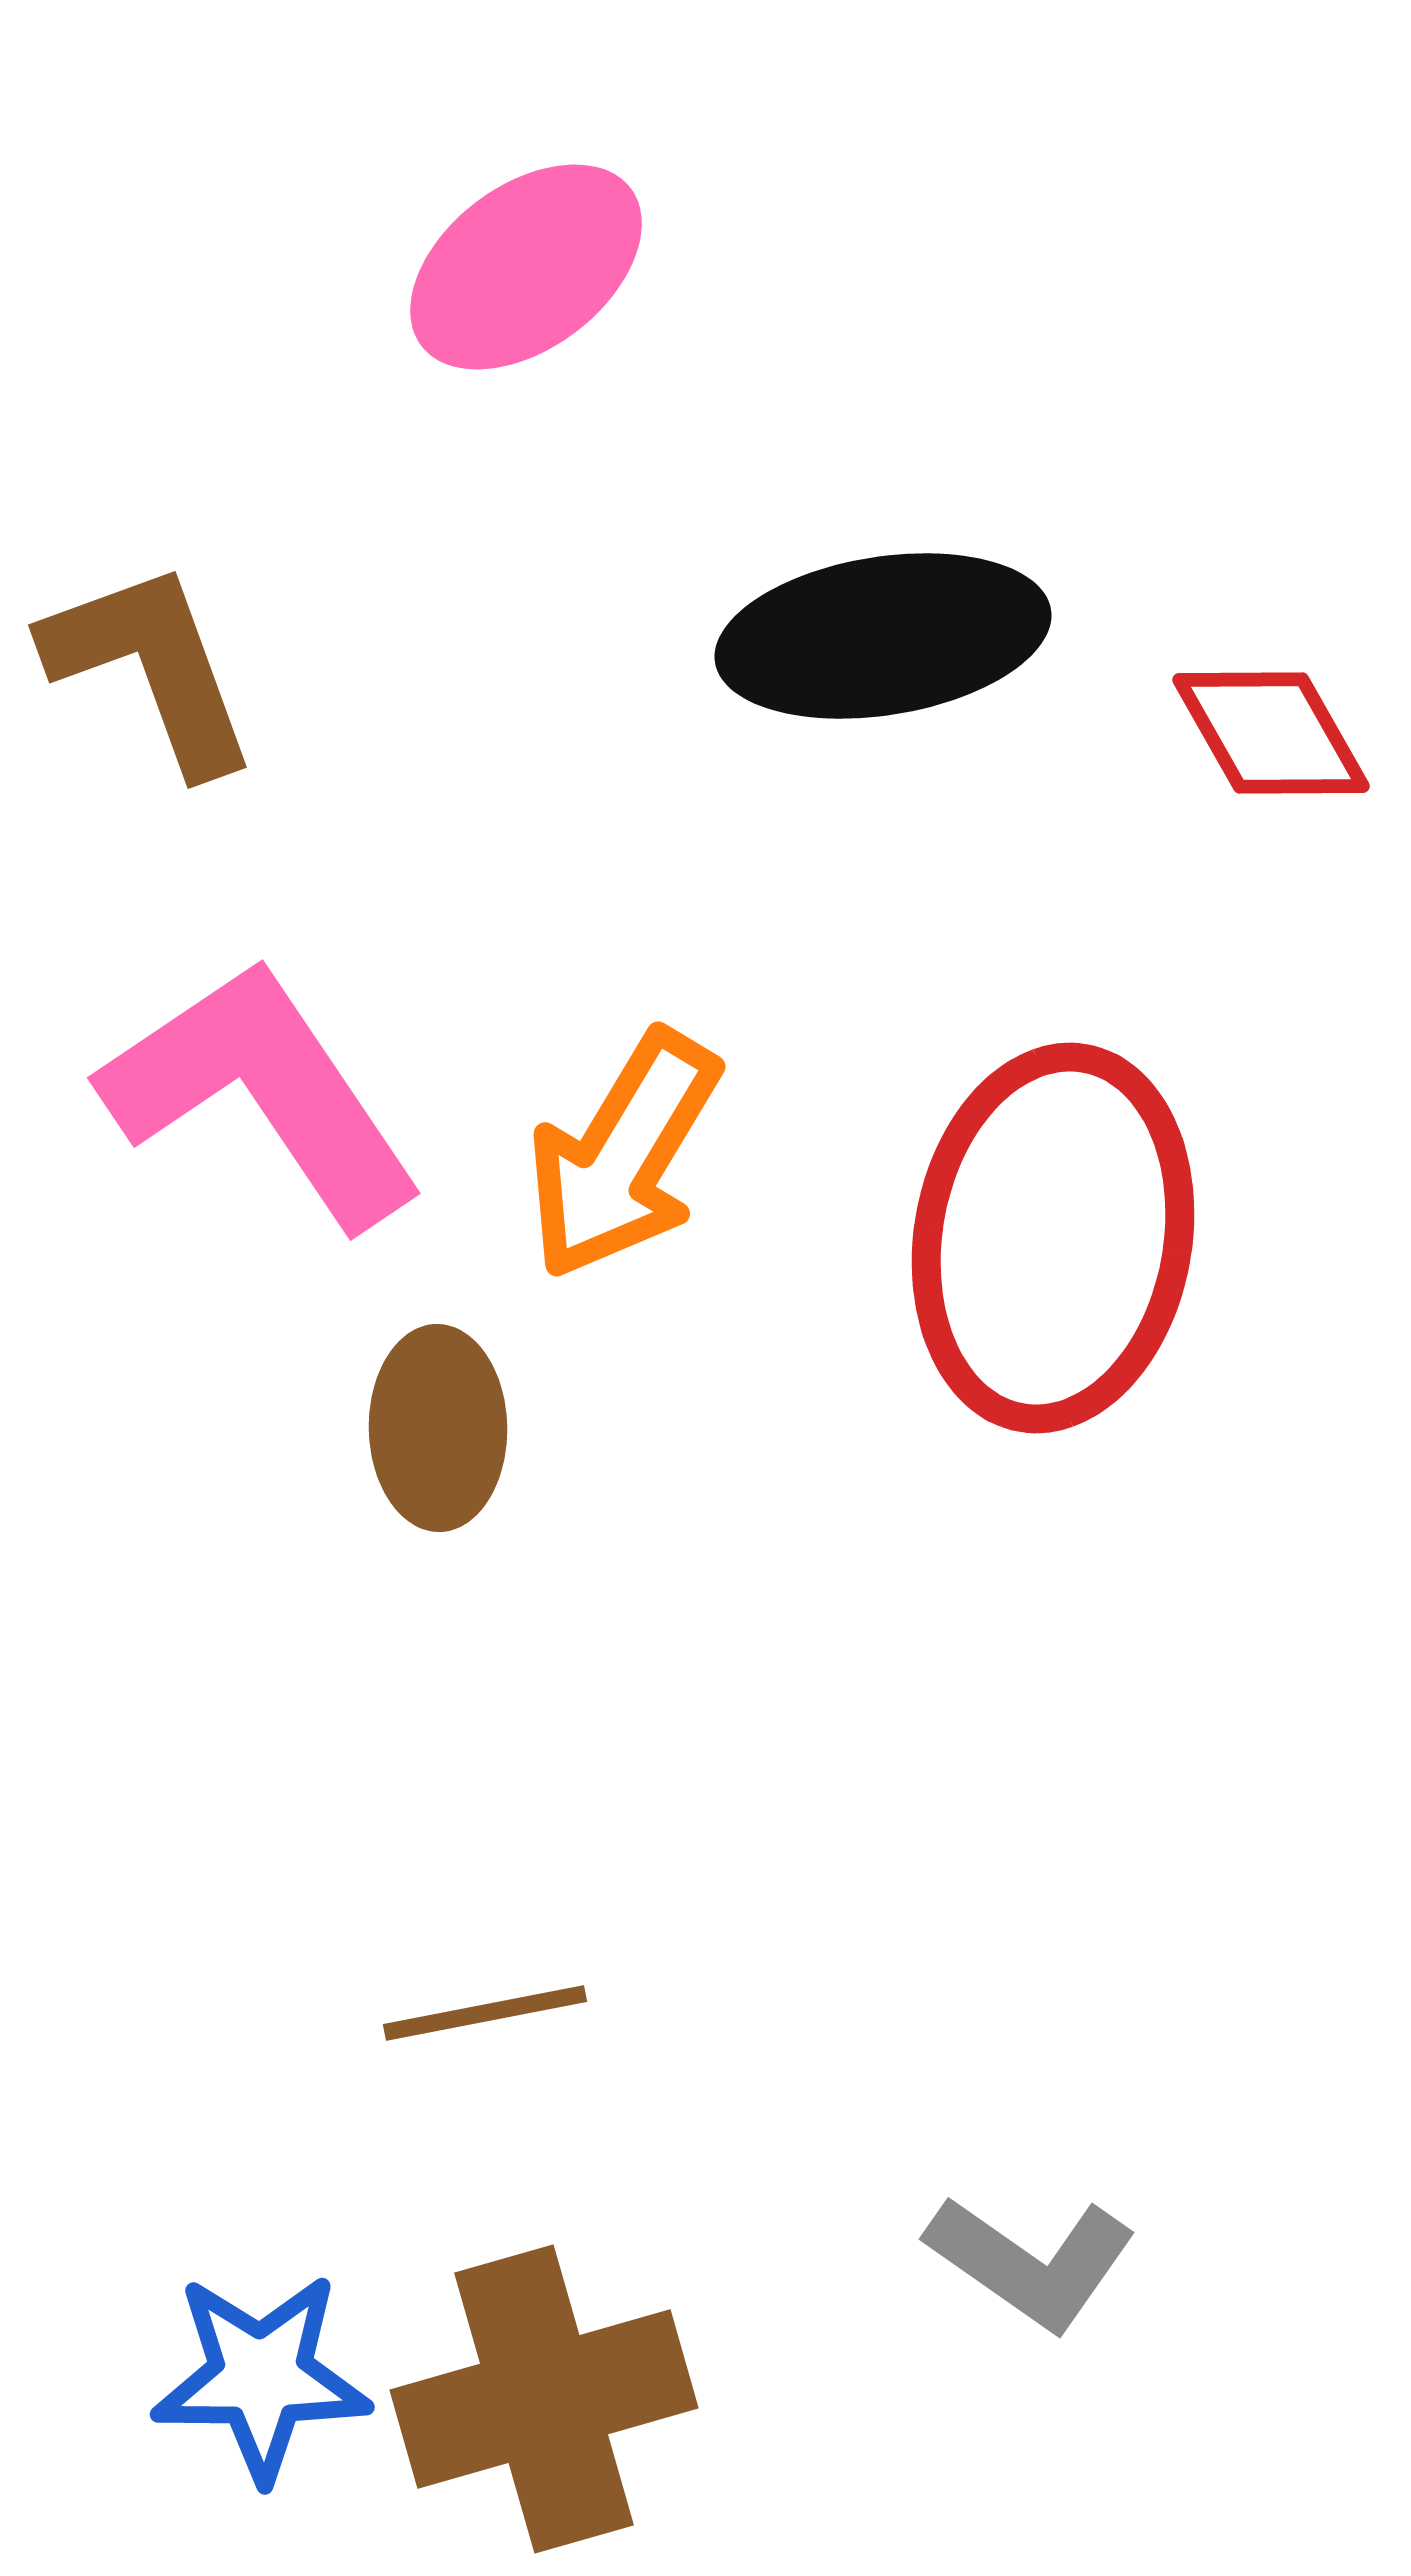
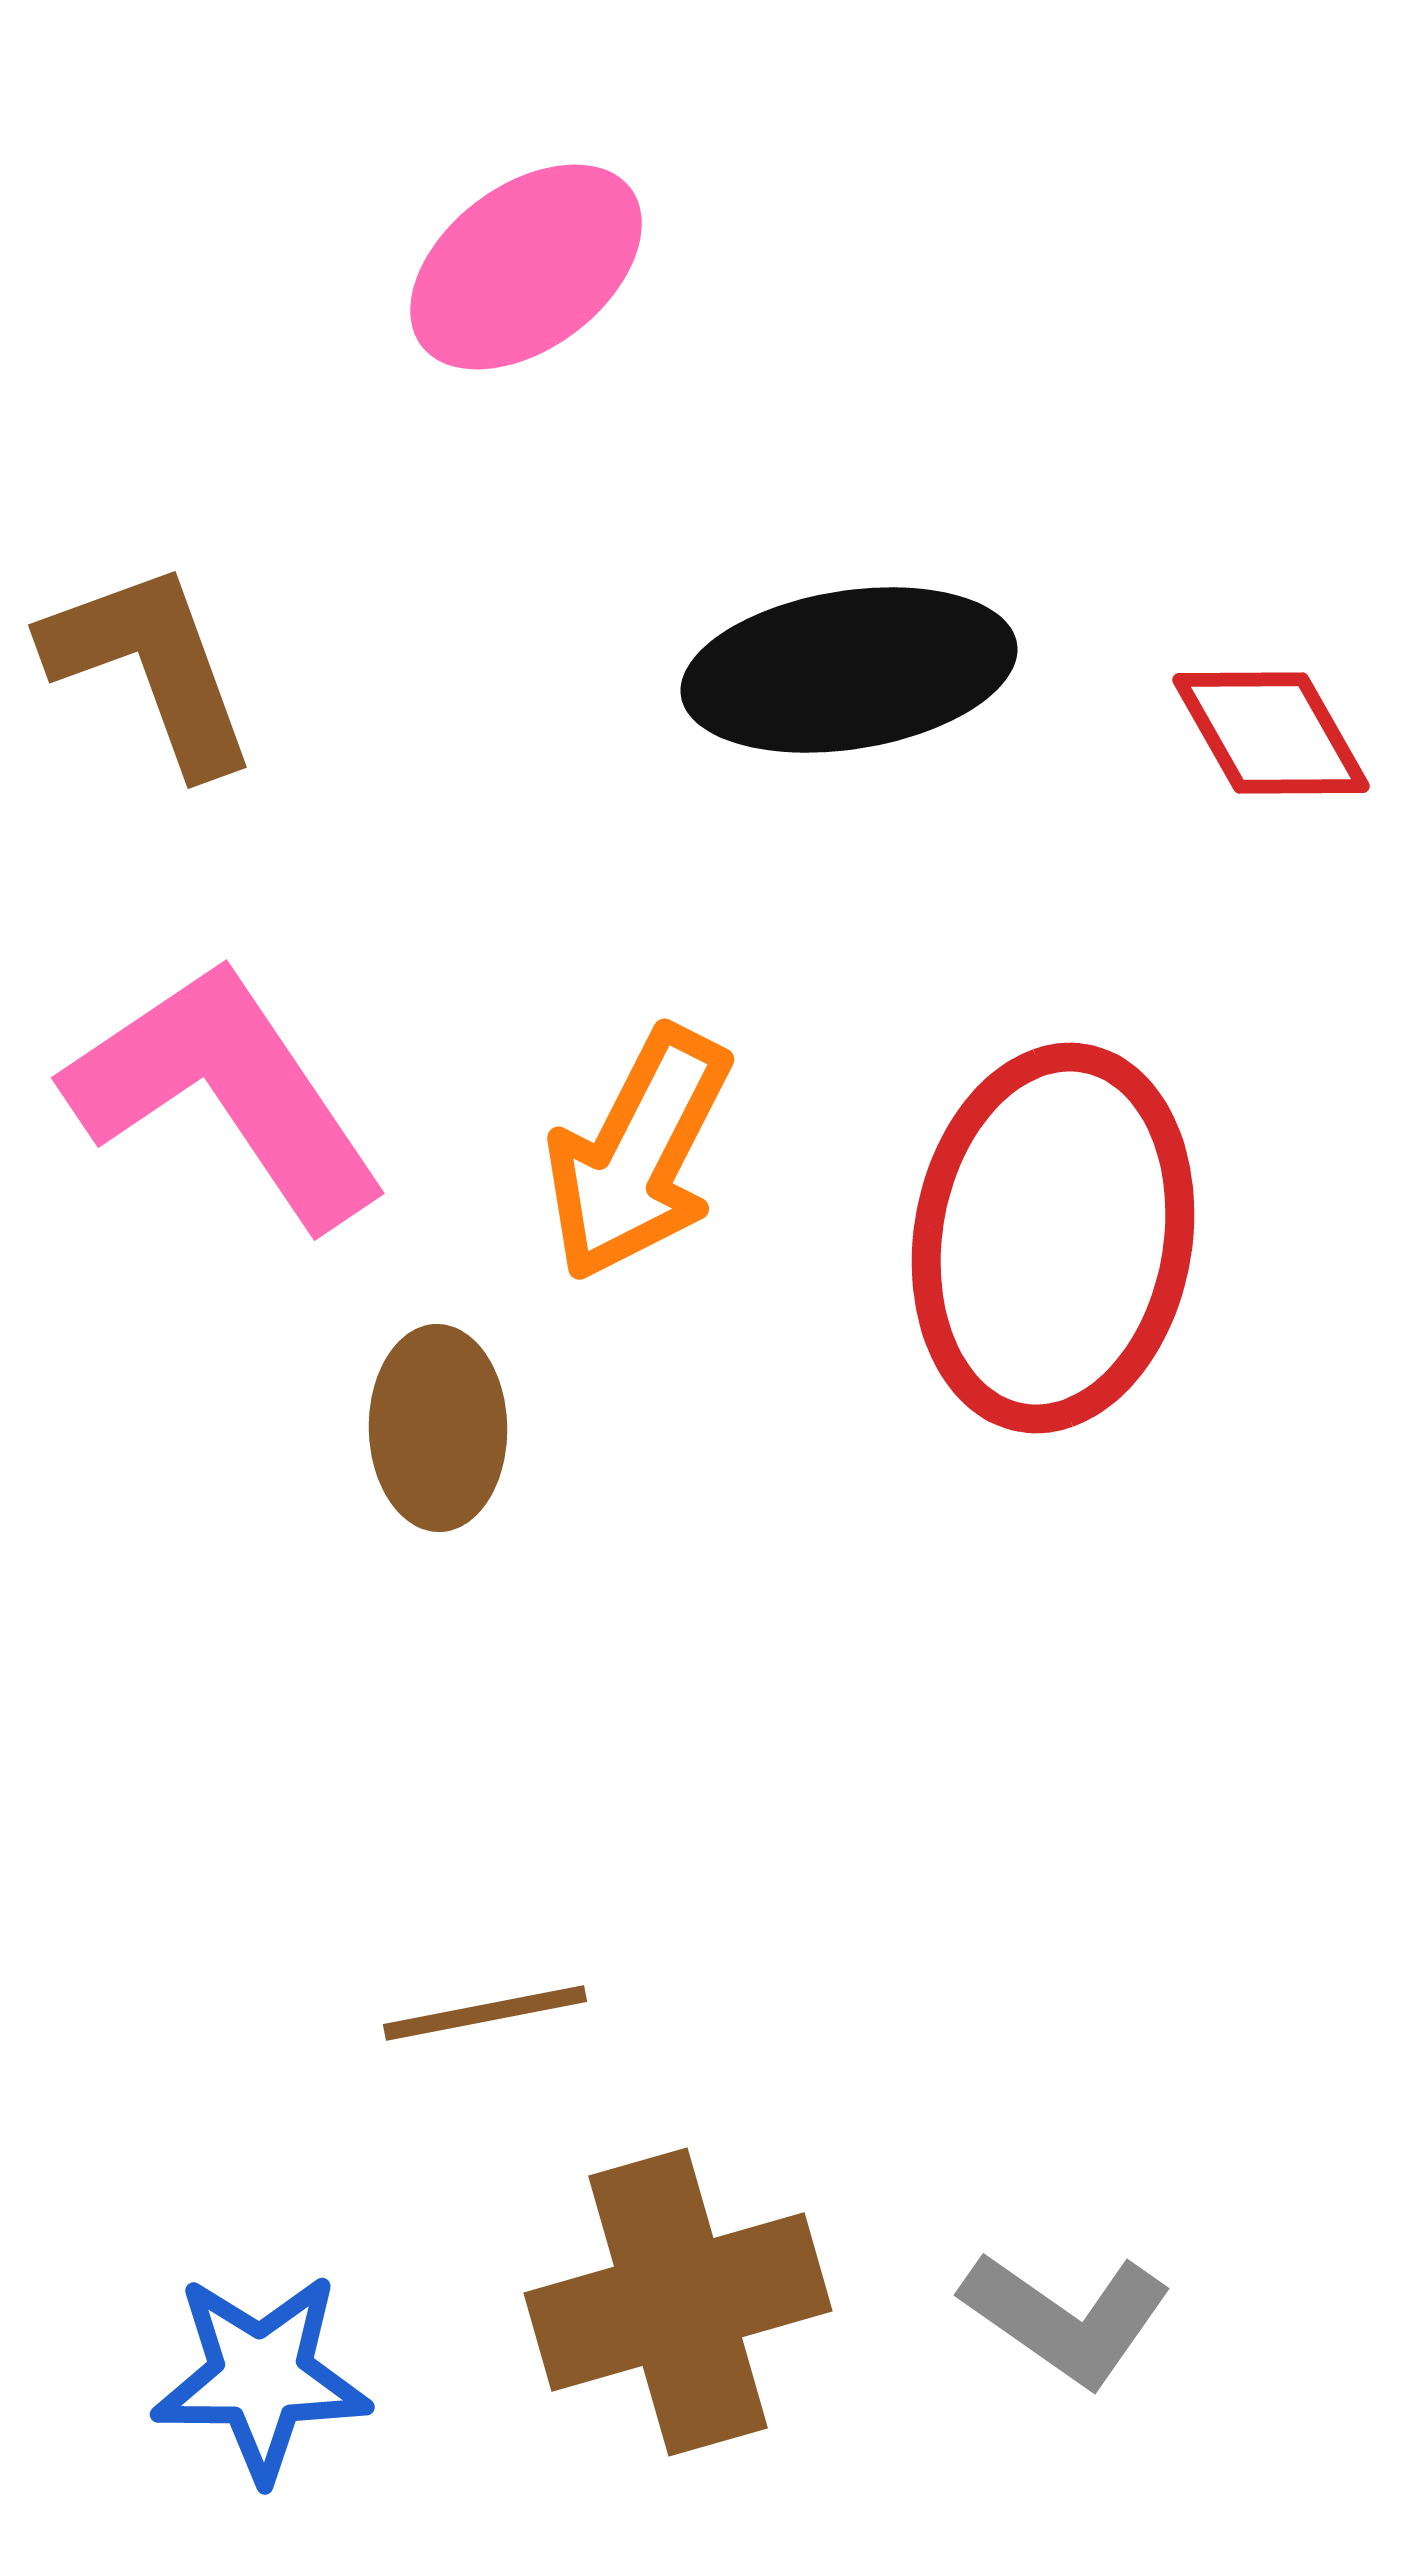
black ellipse: moved 34 px left, 34 px down
pink L-shape: moved 36 px left
orange arrow: moved 15 px right, 1 px up; rotated 4 degrees counterclockwise
gray L-shape: moved 35 px right, 56 px down
brown cross: moved 134 px right, 97 px up
